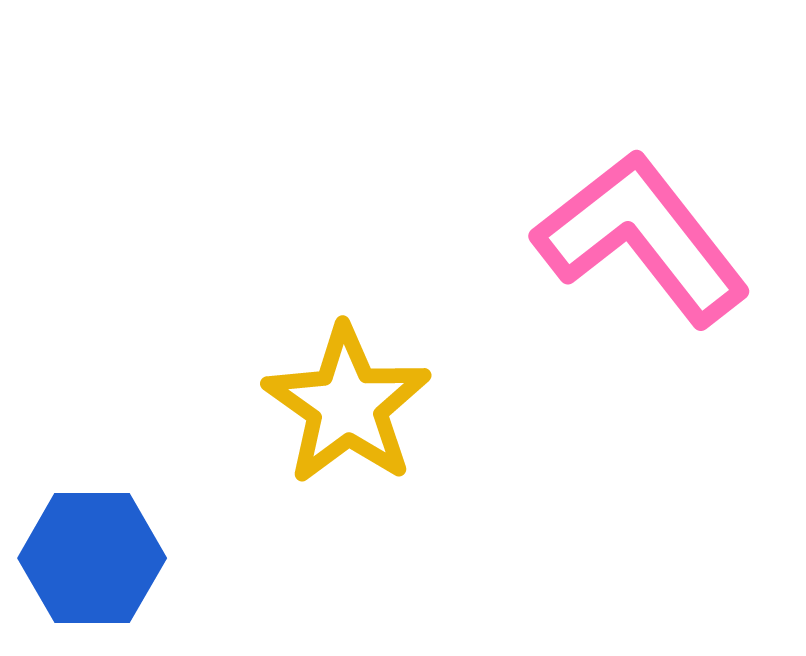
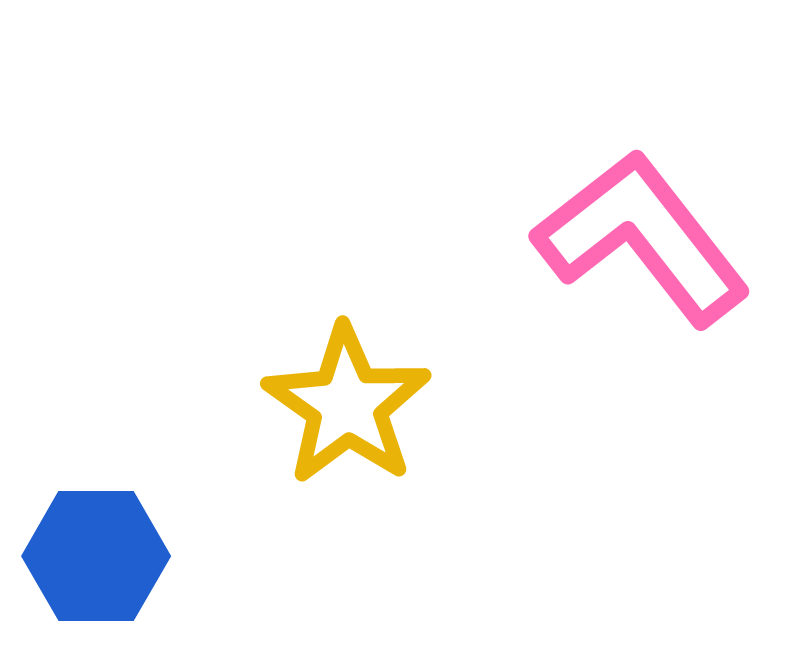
blue hexagon: moved 4 px right, 2 px up
